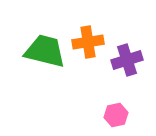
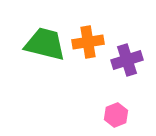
green trapezoid: moved 7 px up
pink hexagon: rotated 10 degrees counterclockwise
